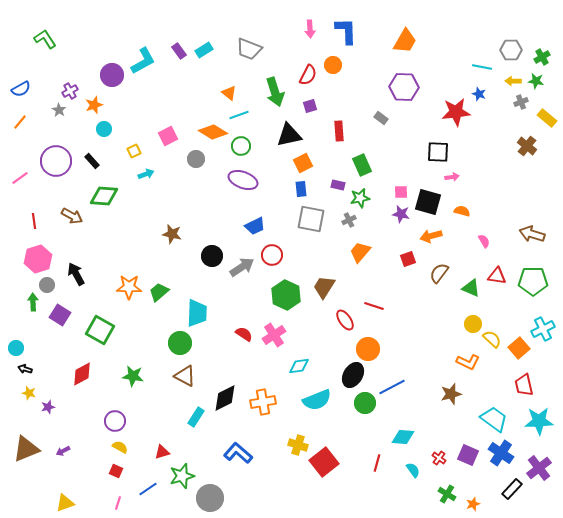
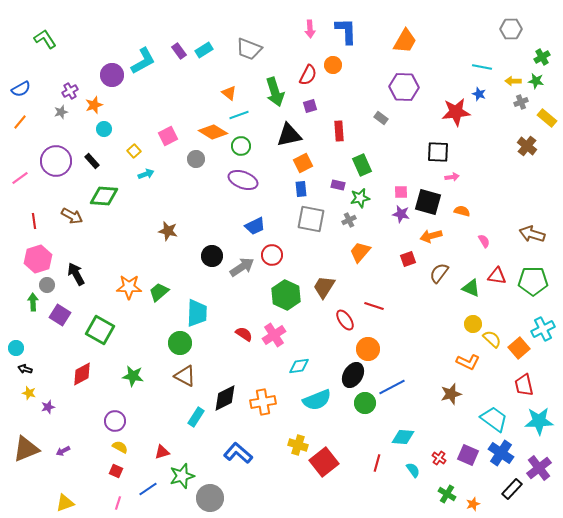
gray hexagon at (511, 50): moved 21 px up
gray star at (59, 110): moved 2 px right, 2 px down; rotated 24 degrees clockwise
yellow square at (134, 151): rotated 16 degrees counterclockwise
brown star at (172, 234): moved 4 px left, 3 px up
